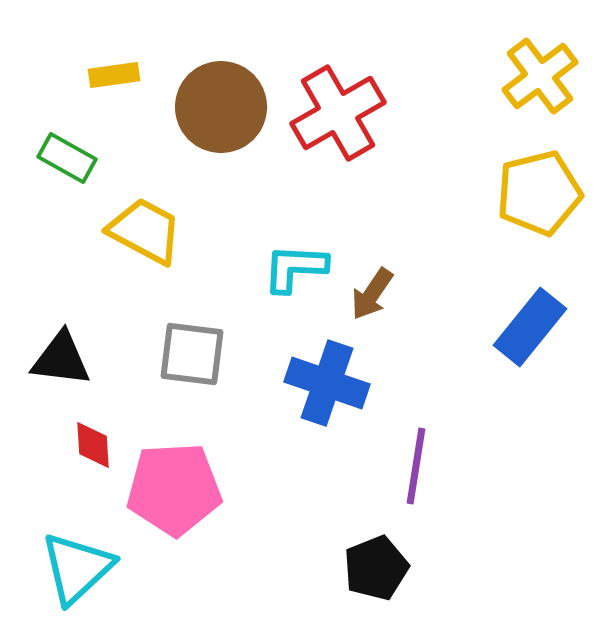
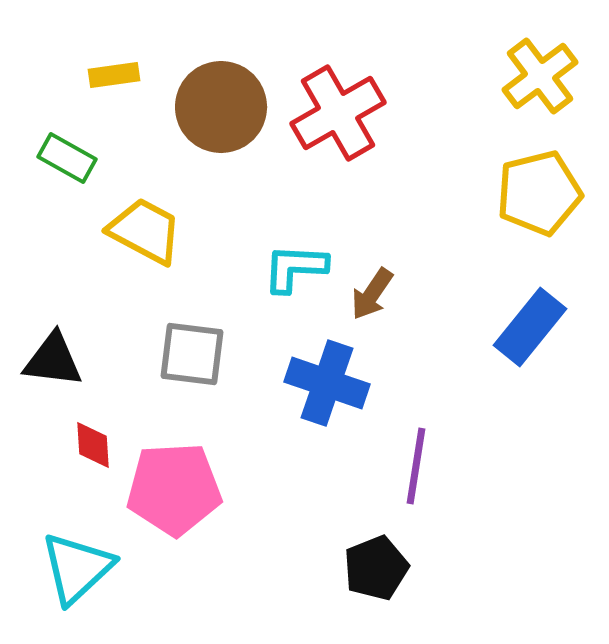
black triangle: moved 8 px left, 1 px down
